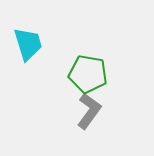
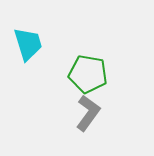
gray L-shape: moved 1 px left, 2 px down
